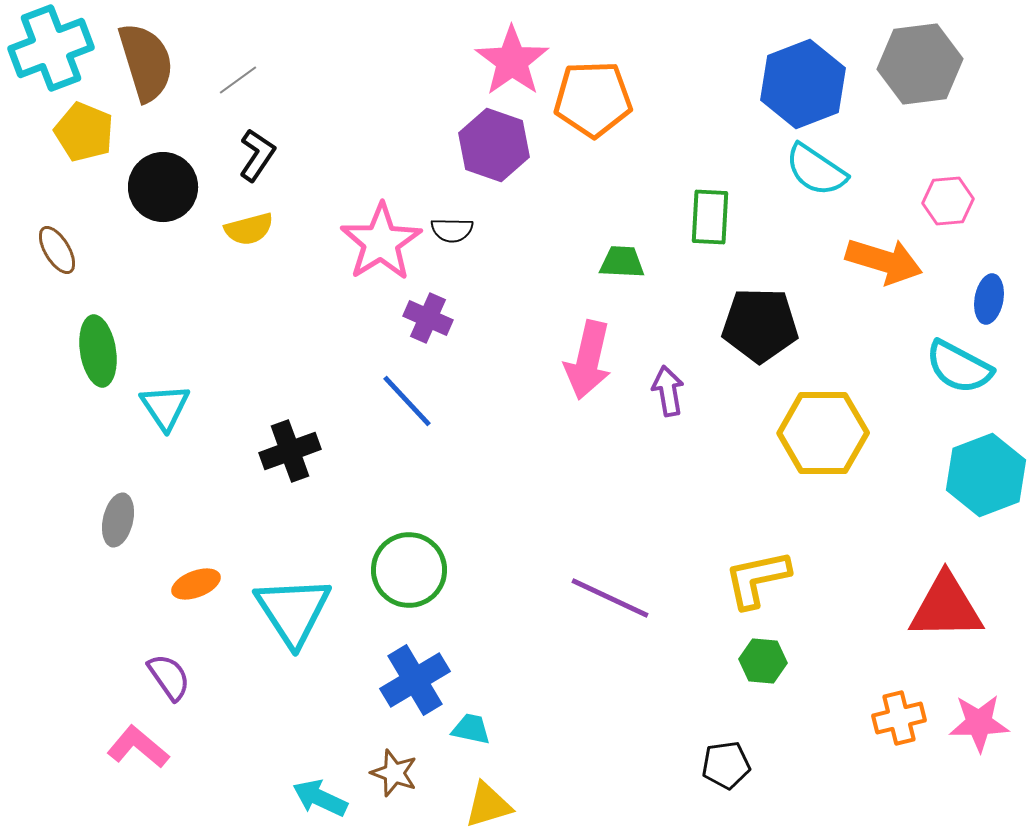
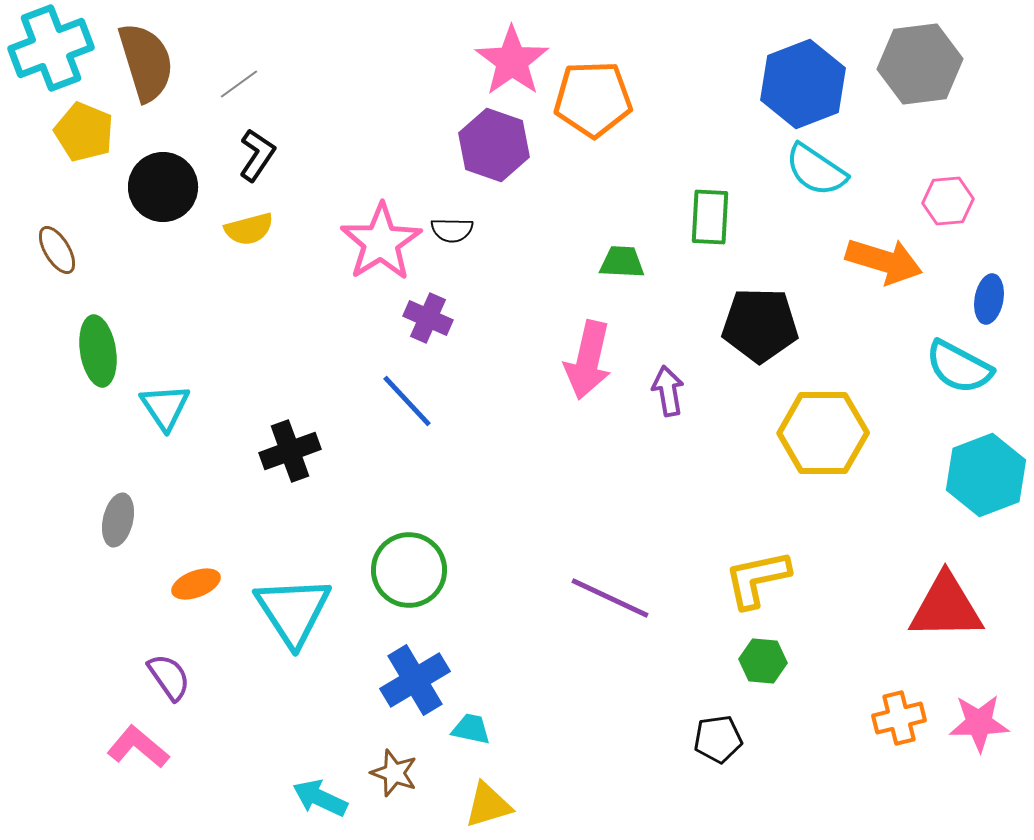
gray line at (238, 80): moved 1 px right, 4 px down
black pentagon at (726, 765): moved 8 px left, 26 px up
